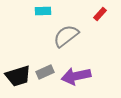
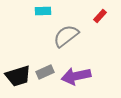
red rectangle: moved 2 px down
